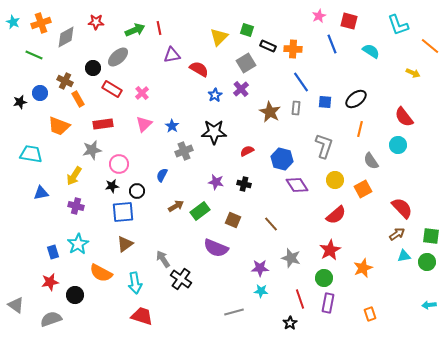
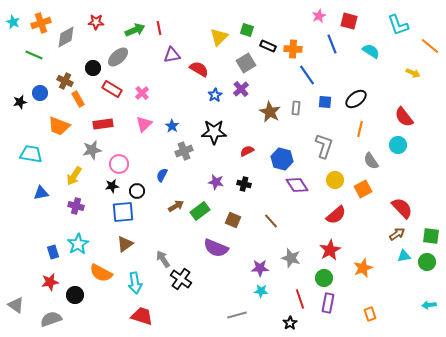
blue line at (301, 82): moved 6 px right, 7 px up
brown line at (271, 224): moved 3 px up
gray line at (234, 312): moved 3 px right, 3 px down
